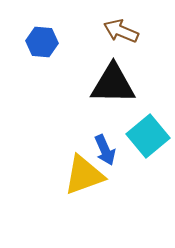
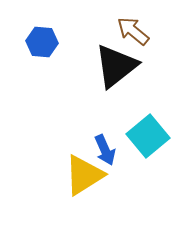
brown arrow: moved 12 px right; rotated 16 degrees clockwise
black triangle: moved 3 px right, 18 px up; rotated 39 degrees counterclockwise
yellow triangle: rotated 12 degrees counterclockwise
